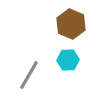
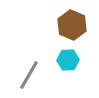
brown hexagon: moved 1 px right, 1 px down
